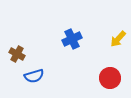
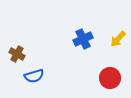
blue cross: moved 11 px right
